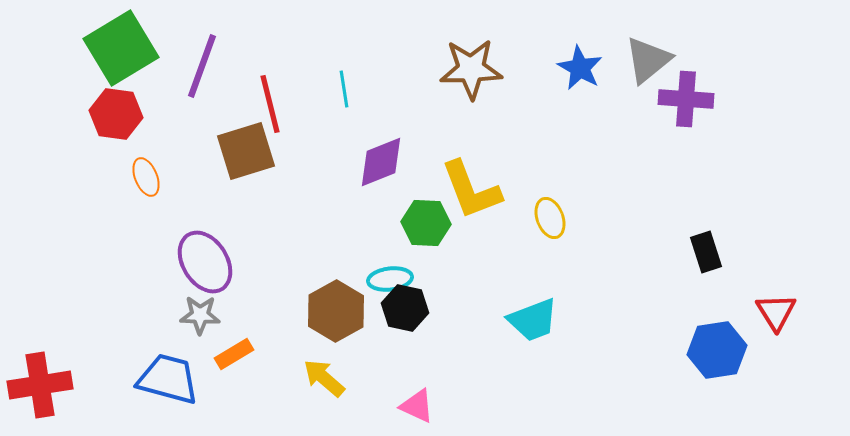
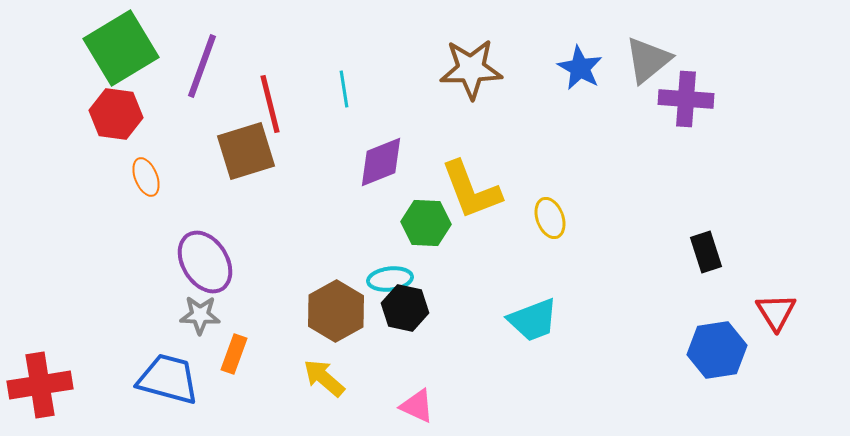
orange rectangle: rotated 39 degrees counterclockwise
